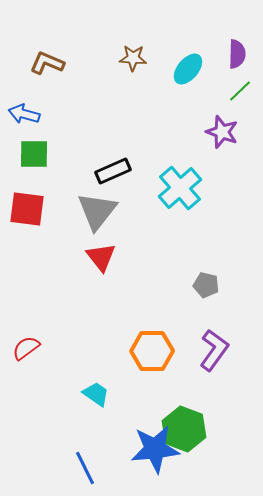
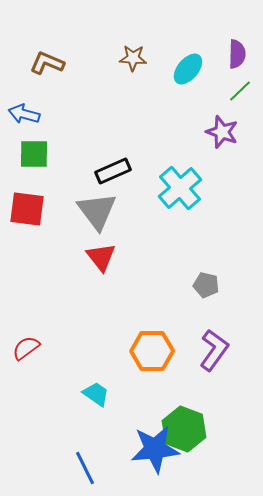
gray triangle: rotated 15 degrees counterclockwise
